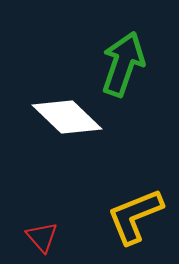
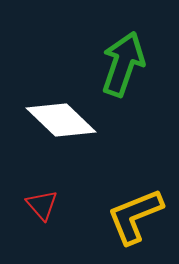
white diamond: moved 6 px left, 3 px down
red triangle: moved 32 px up
